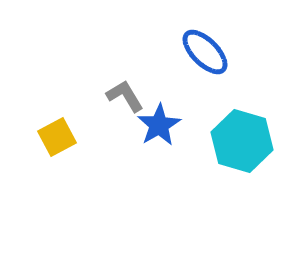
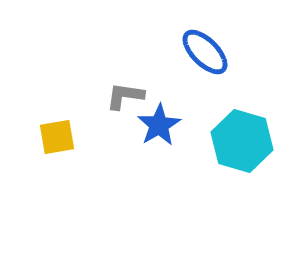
gray L-shape: rotated 51 degrees counterclockwise
yellow square: rotated 18 degrees clockwise
